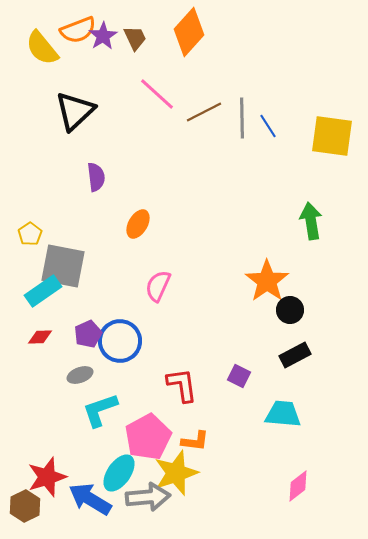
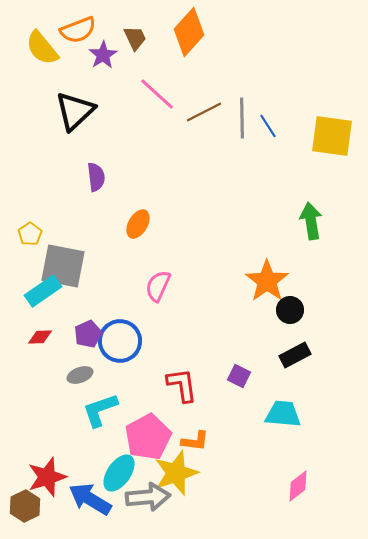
purple star: moved 19 px down
